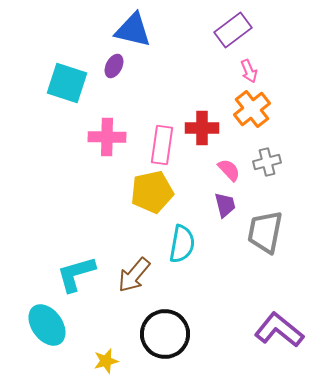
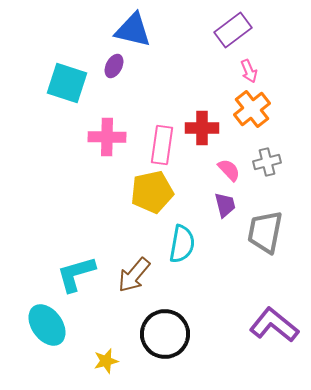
purple L-shape: moved 5 px left, 5 px up
